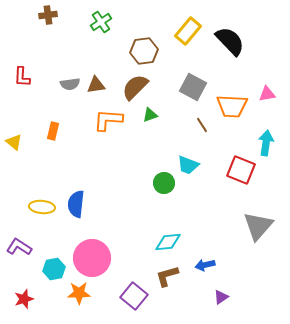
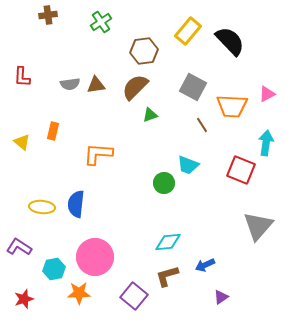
pink triangle: rotated 18 degrees counterclockwise
orange L-shape: moved 10 px left, 34 px down
yellow triangle: moved 8 px right
pink circle: moved 3 px right, 1 px up
blue arrow: rotated 12 degrees counterclockwise
